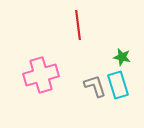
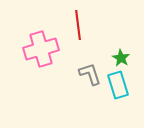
green star: moved 1 px left, 1 px down; rotated 18 degrees clockwise
pink cross: moved 26 px up
gray L-shape: moved 5 px left, 12 px up
